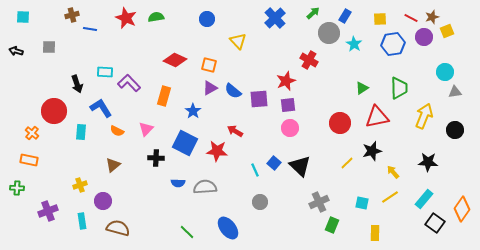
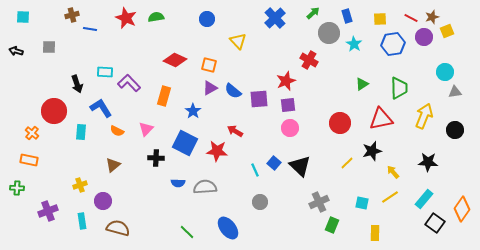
blue rectangle at (345, 16): moved 2 px right; rotated 48 degrees counterclockwise
green triangle at (362, 88): moved 4 px up
red triangle at (377, 117): moved 4 px right, 2 px down
